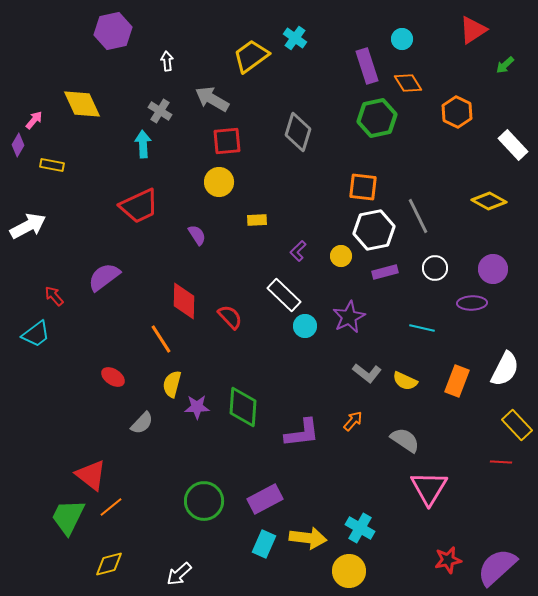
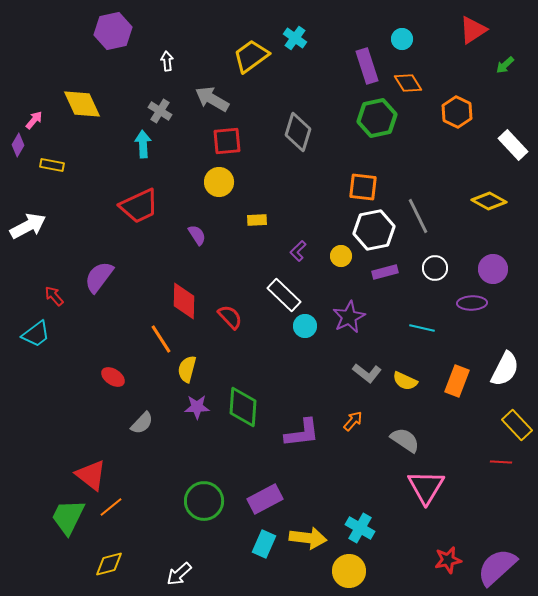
purple semicircle at (104, 277): moved 5 px left; rotated 16 degrees counterclockwise
yellow semicircle at (172, 384): moved 15 px right, 15 px up
pink triangle at (429, 488): moved 3 px left, 1 px up
